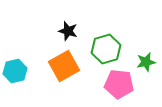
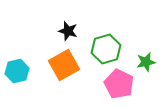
orange square: moved 1 px up
cyan hexagon: moved 2 px right
pink pentagon: rotated 20 degrees clockwise
